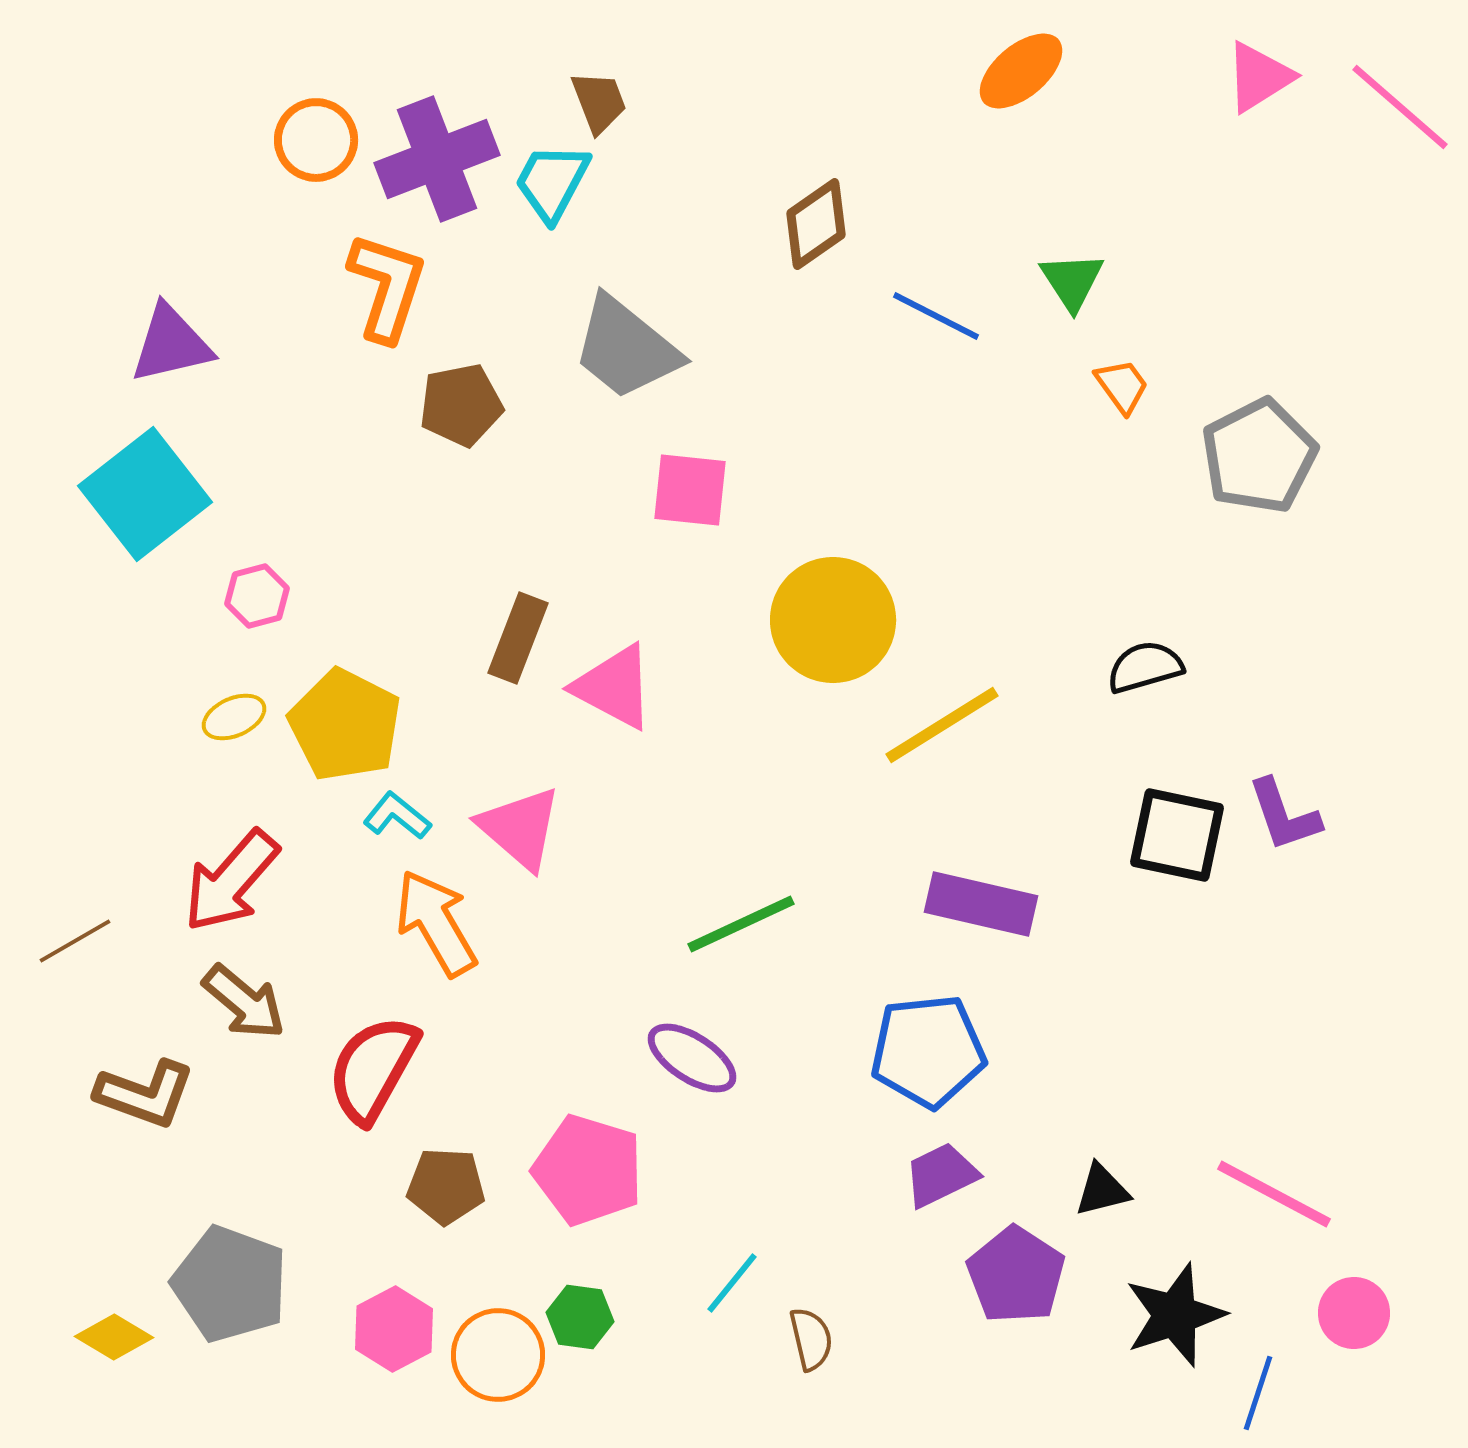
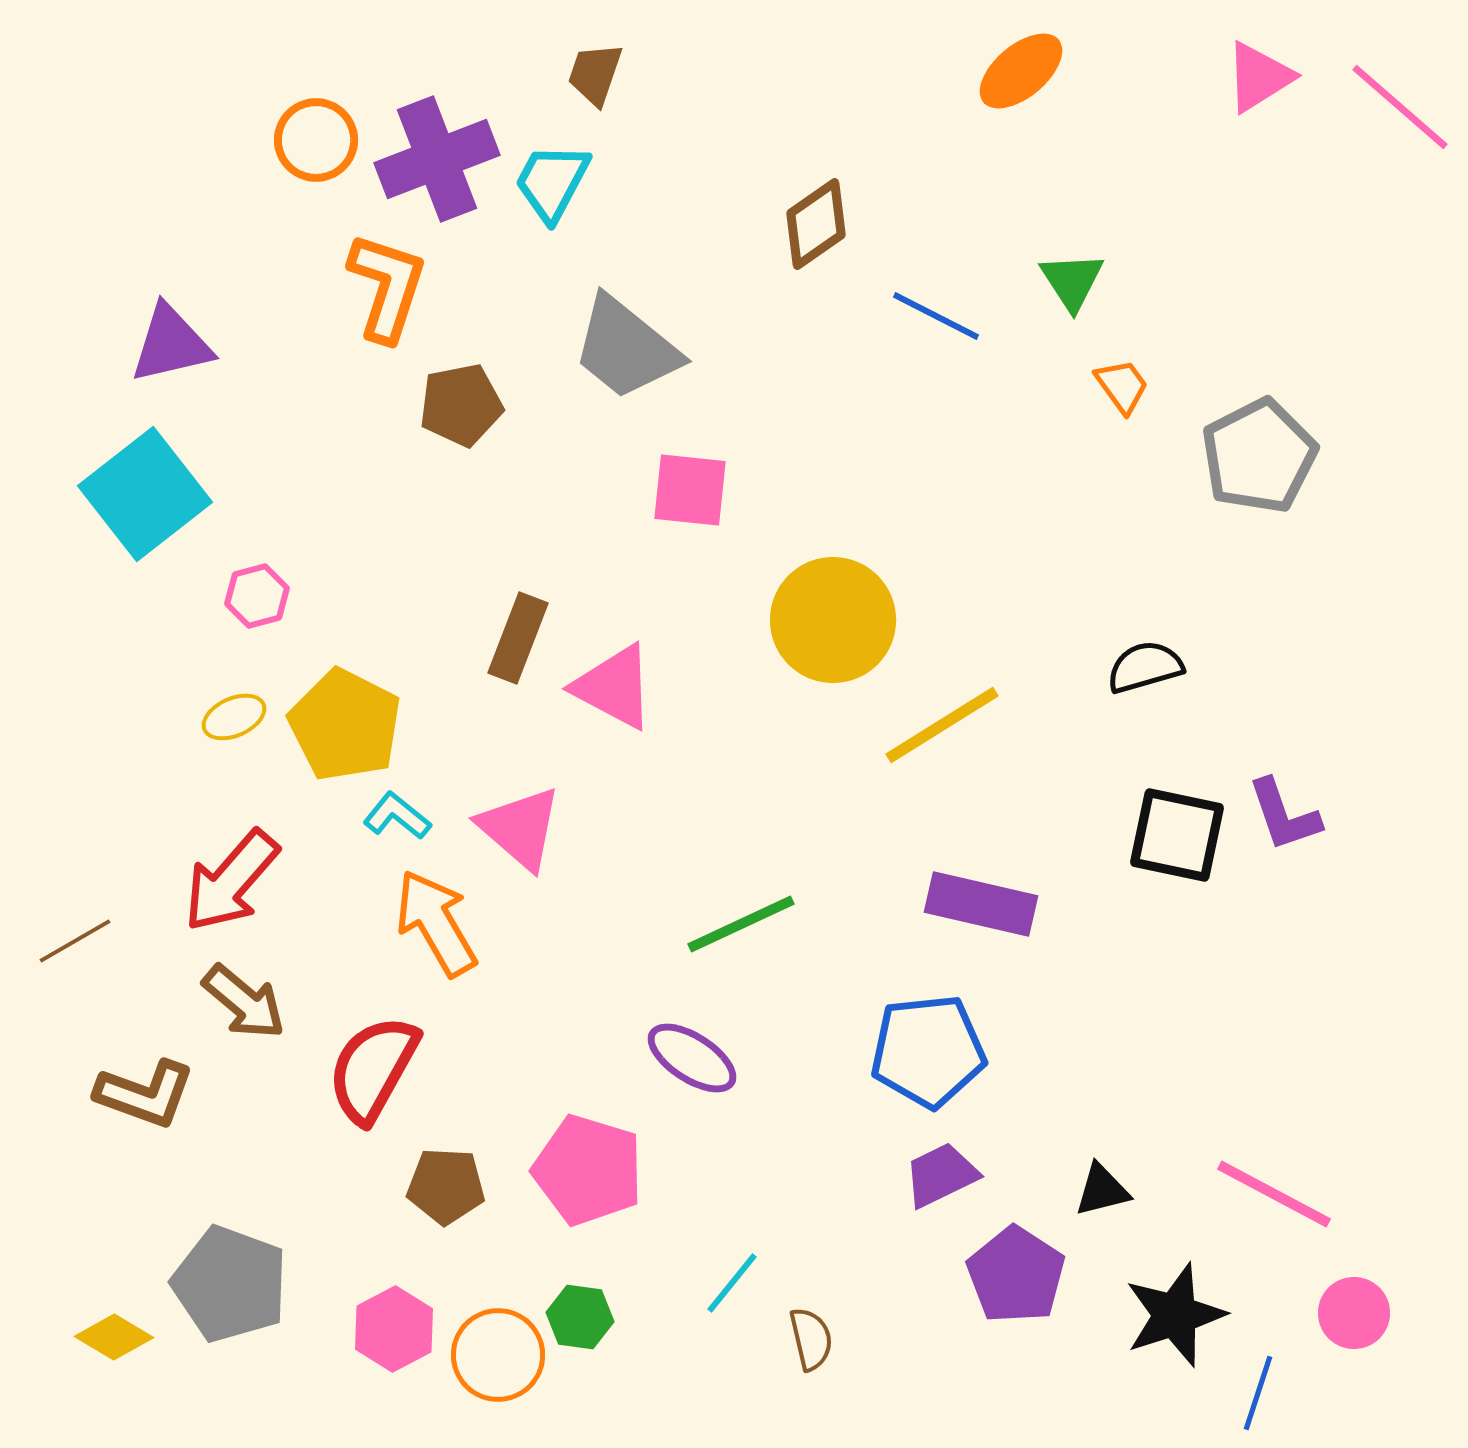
brown trapezoid at (599, 102): moved 4 px left, 28 px up; rotated 140 degrees counterclockwise
